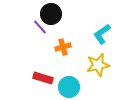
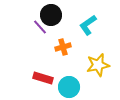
black circle: moved 1 px down
cyan L-shape: moved 14 px left, 9 px up
